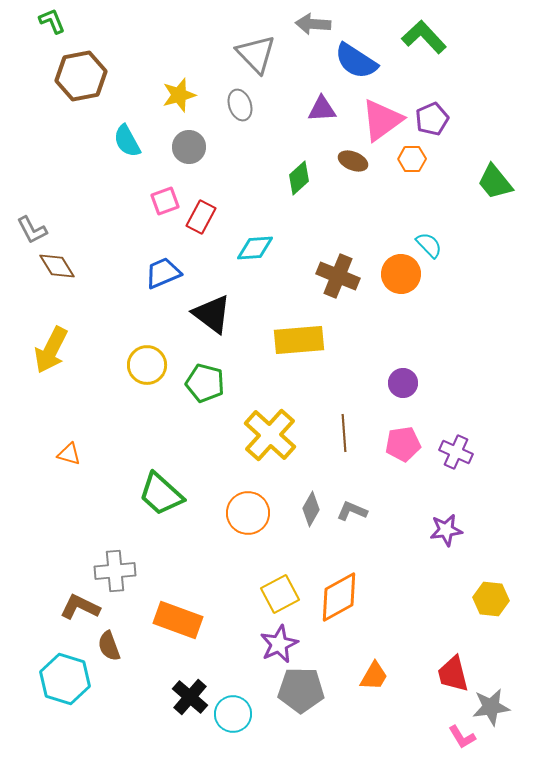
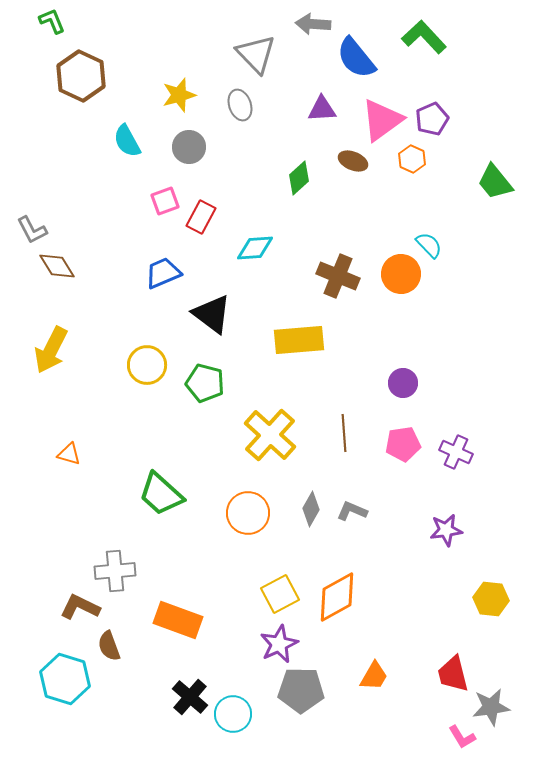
blue semicircle at (356, 61): moved 3 px up; rotated 18 degrees clockwise
brown hexagon at (81, 76): rotated 24 degrees counterclockwise
orange hexagon at (412, 159): rotated 24 degrees clockwise
orange diamond at (339, 597): moved 2 px left
